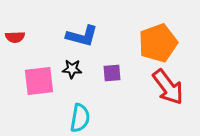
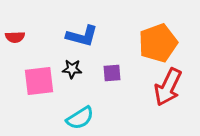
red arrow: rotated 63 degrees clockwise
cyan semicircle: rotated 48 degrees clockwise
